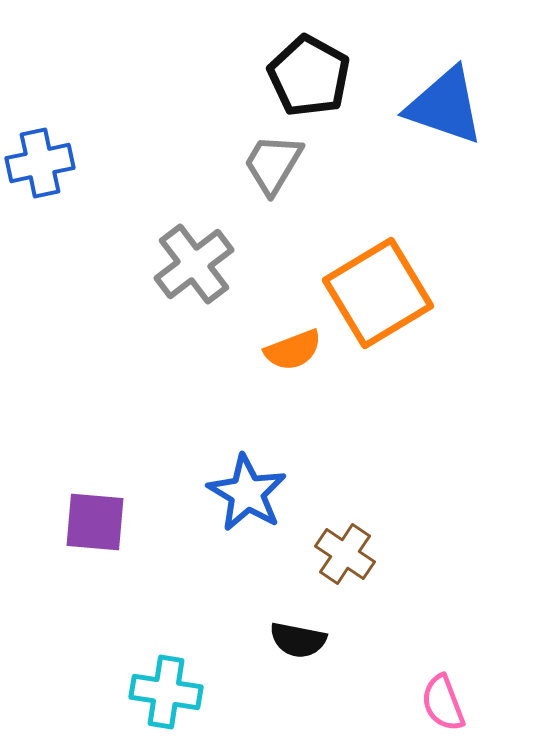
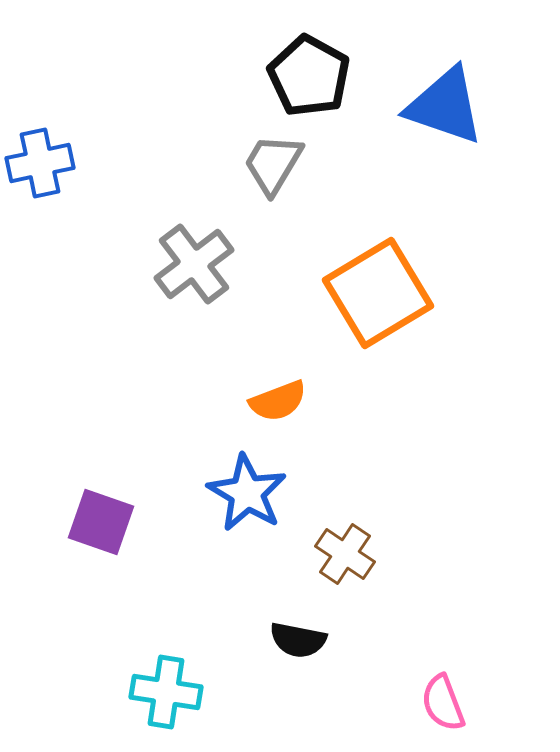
orange semicircle: moved 15 px left, 51 px down
purple square: moved 6 px right; rotated 14 degrees clockwise
